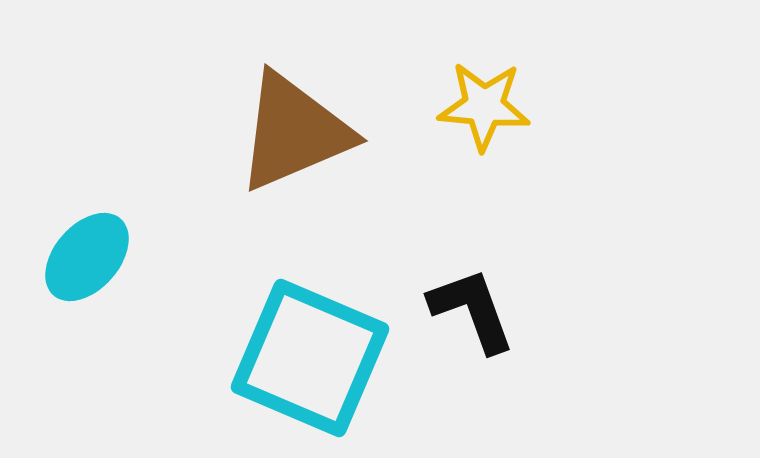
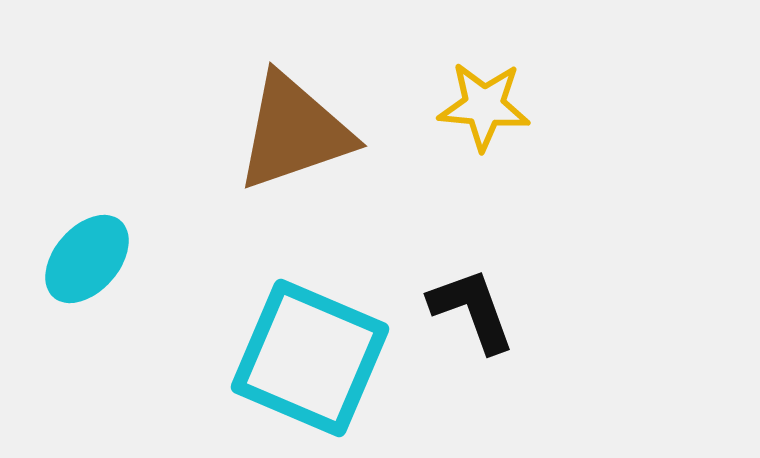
brown triangle: rotated 4 degrees clockwise
cyan ellipse: moved 2 px down
